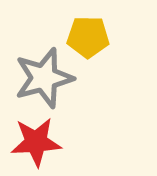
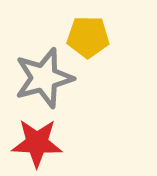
red star: moved 1 px right, 1 px down; rotated 6 degrees clockwise
